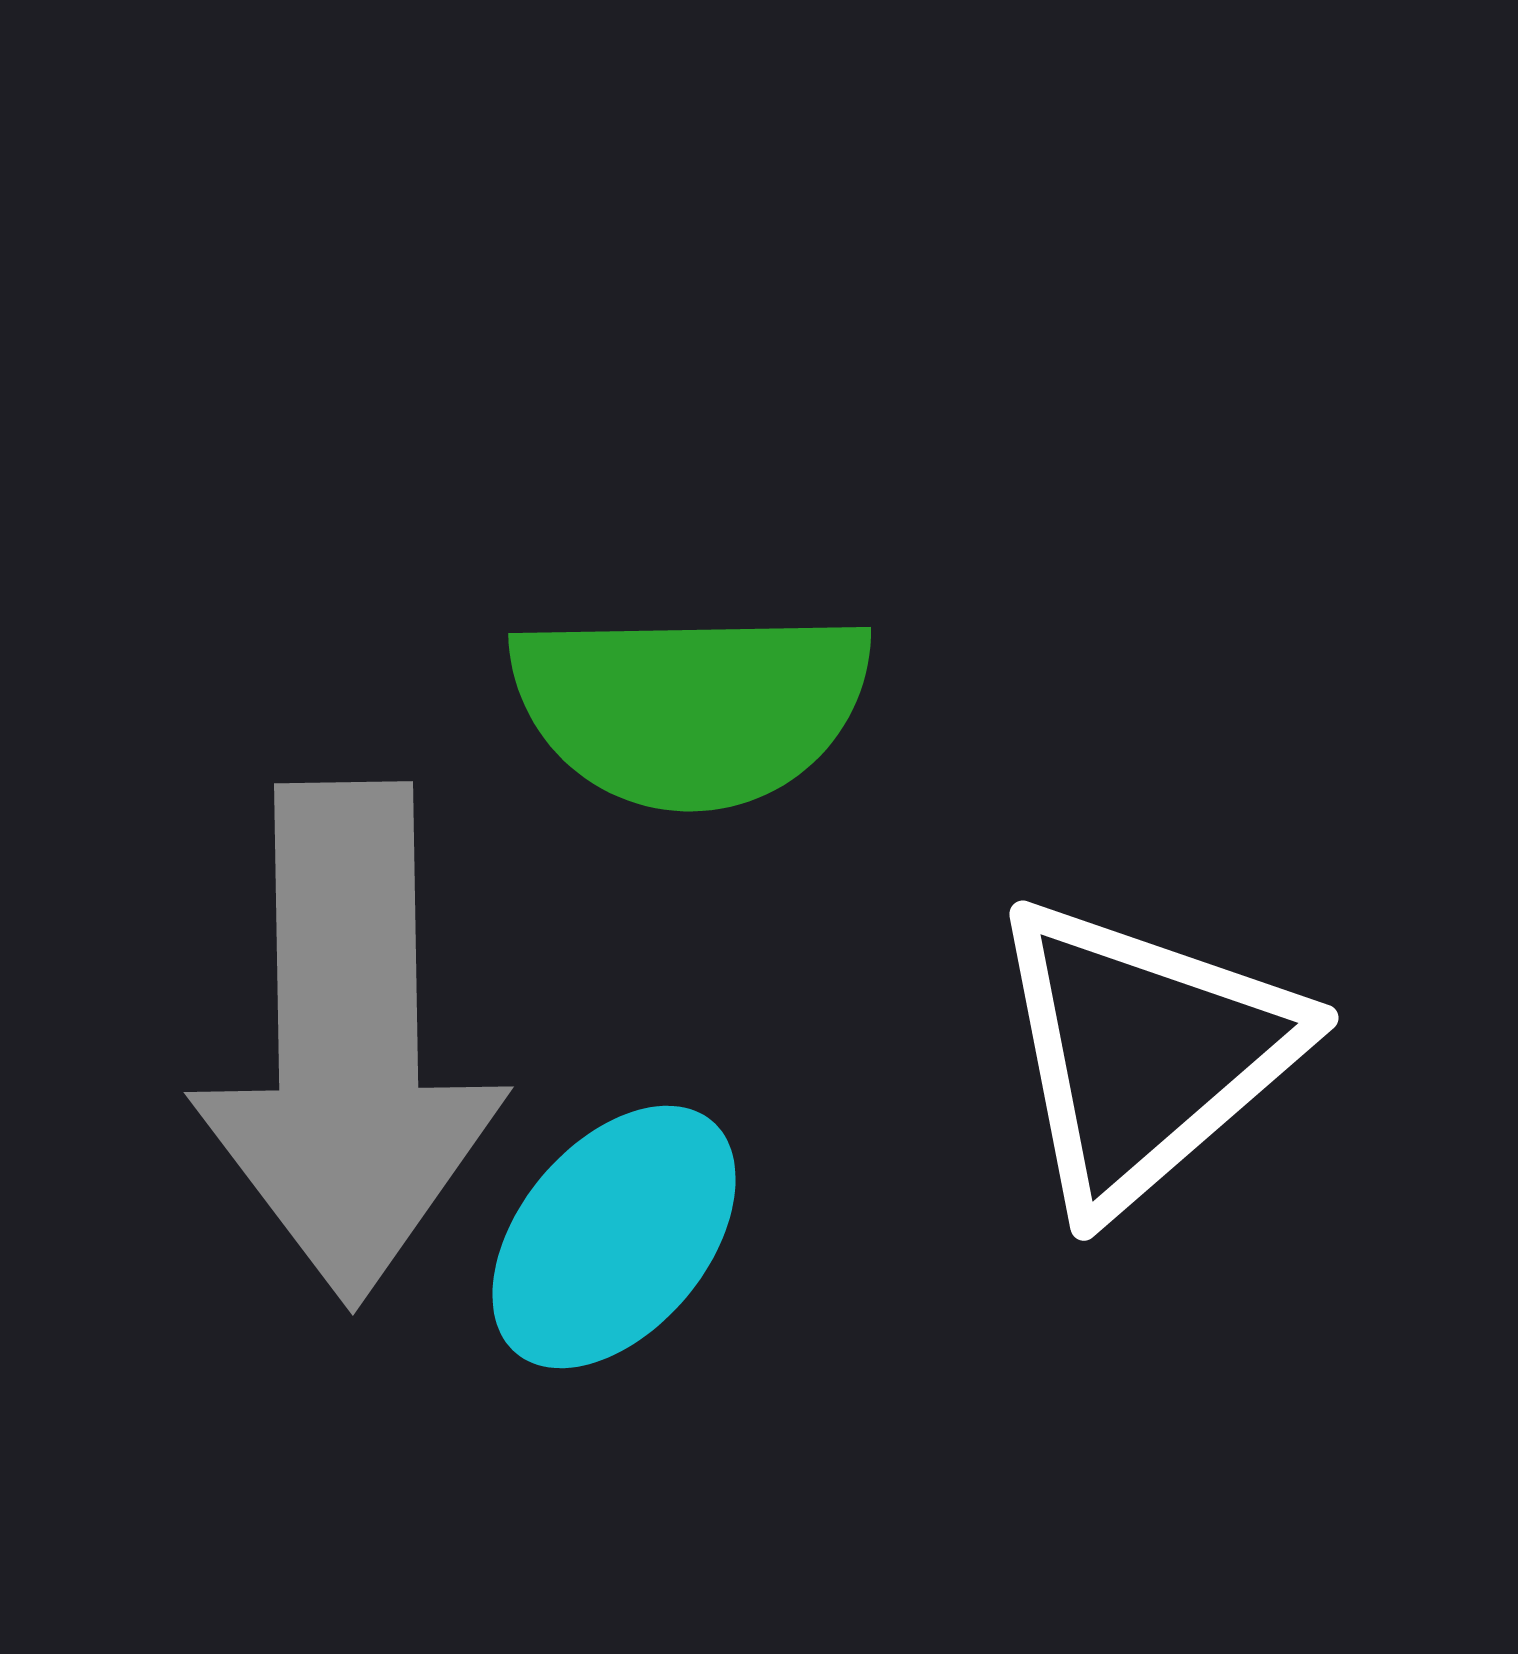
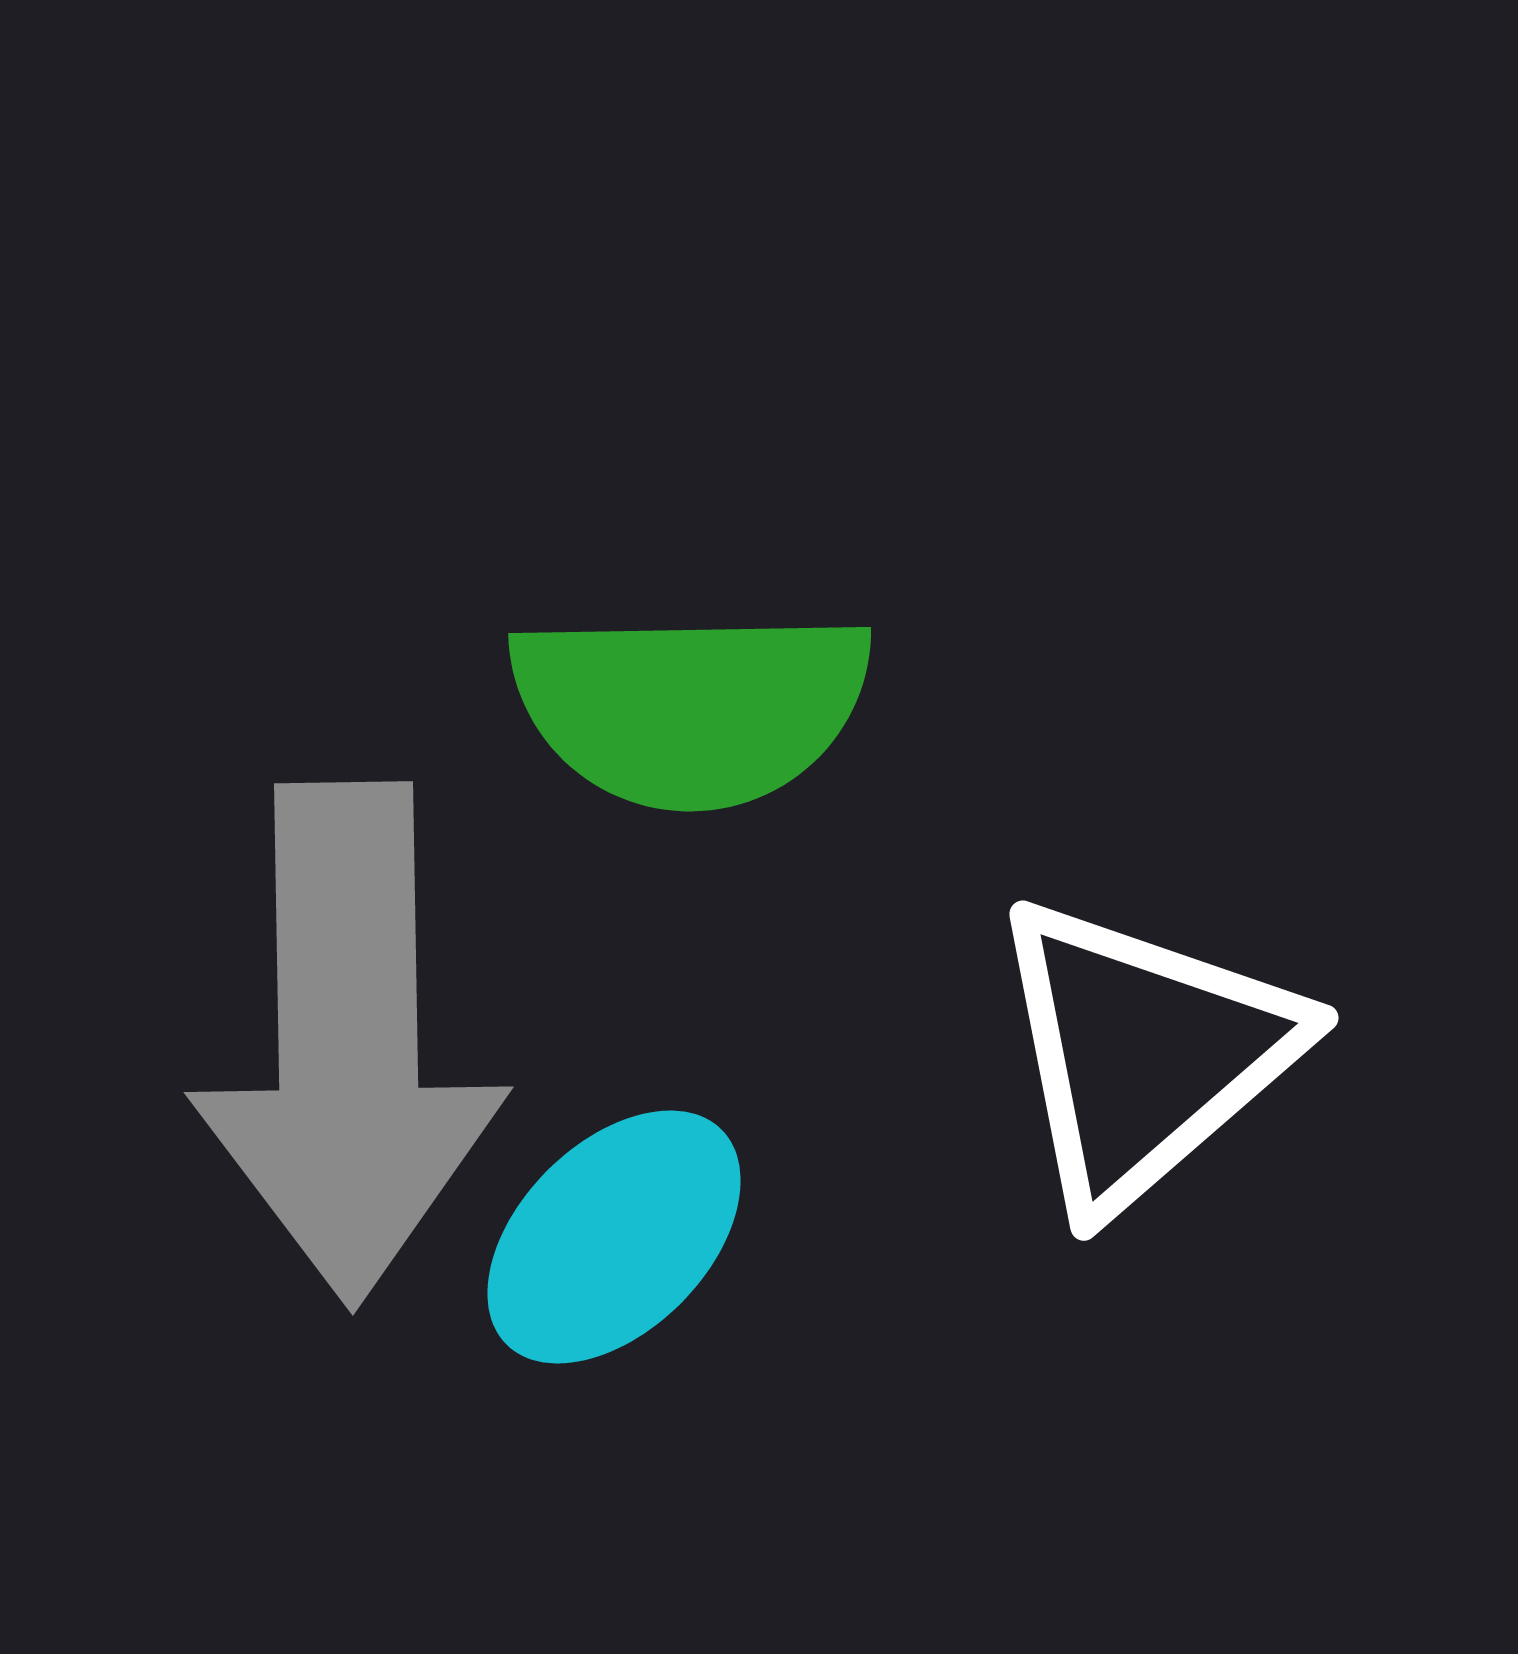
cyan ellipse: rotated 5 degrees clockwise
